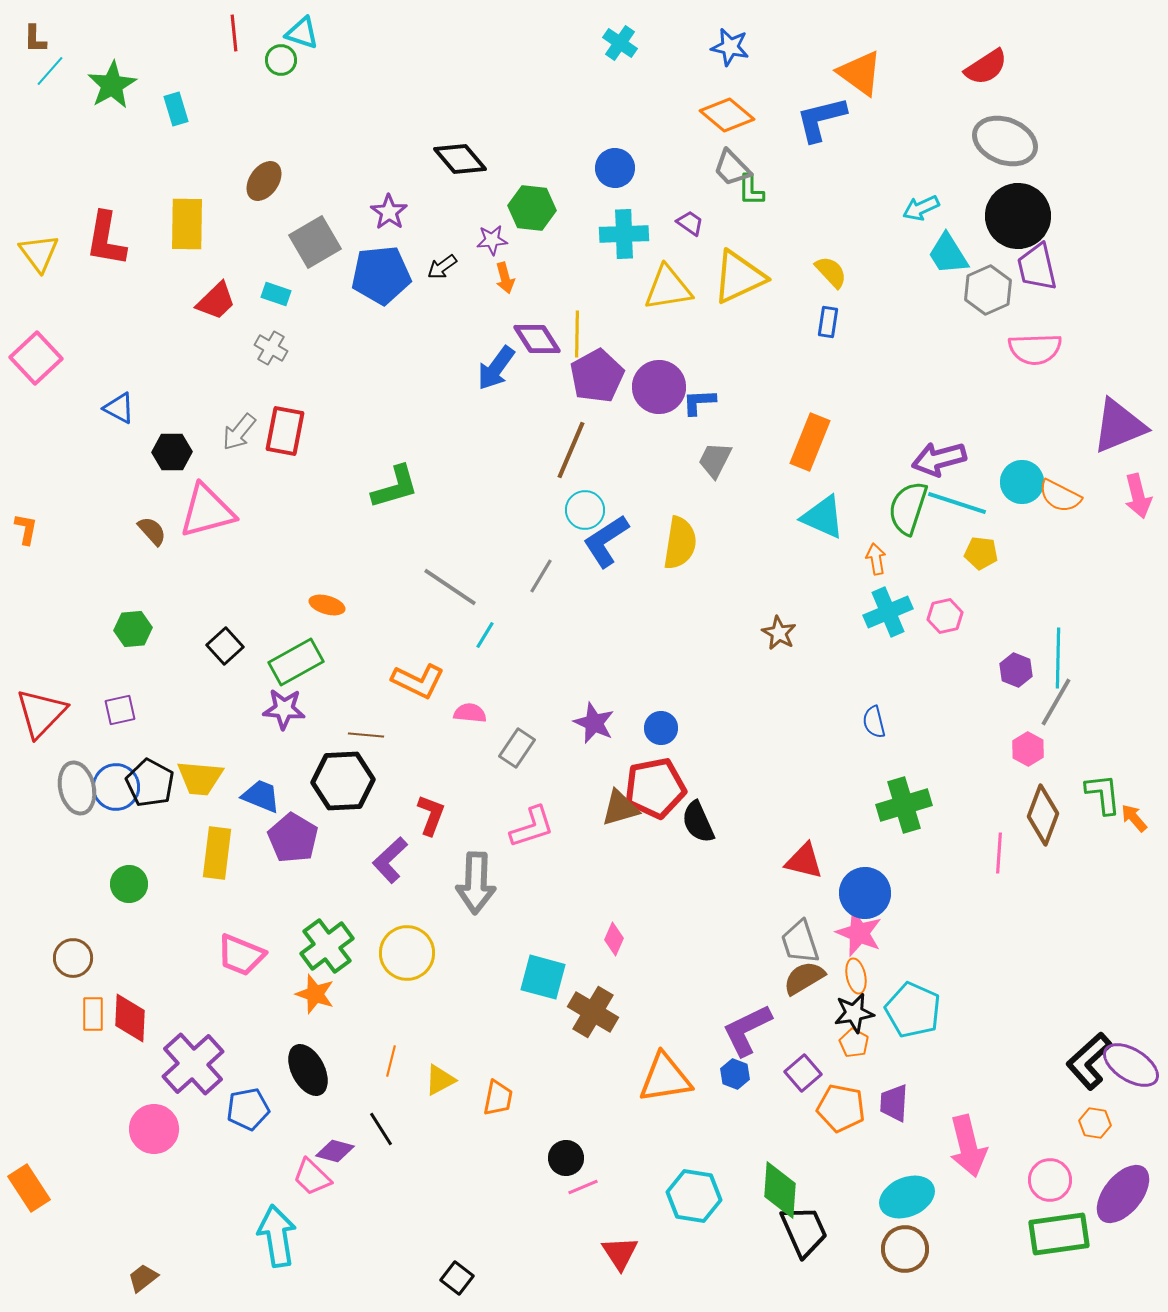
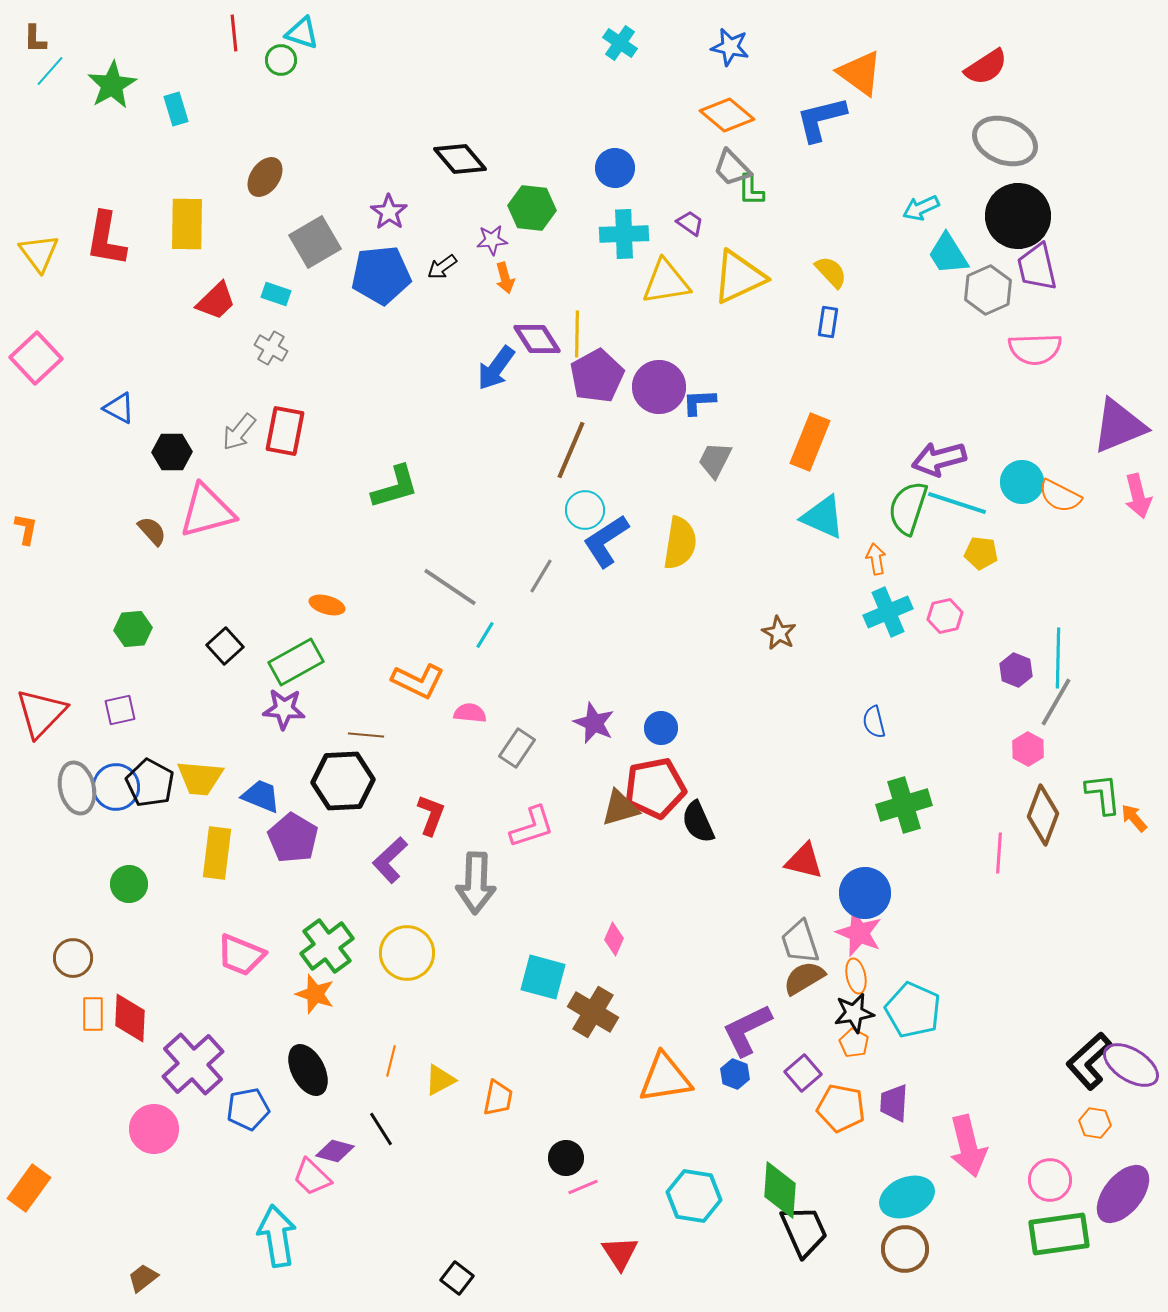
brown ellipse at (264, 181): moved 1 px right, 4 px up
yellow triangle at (668, 288): moved 2 px left, 6 px up
orange rectangle at (29, 1188): rotated 69 degrees clockwise
